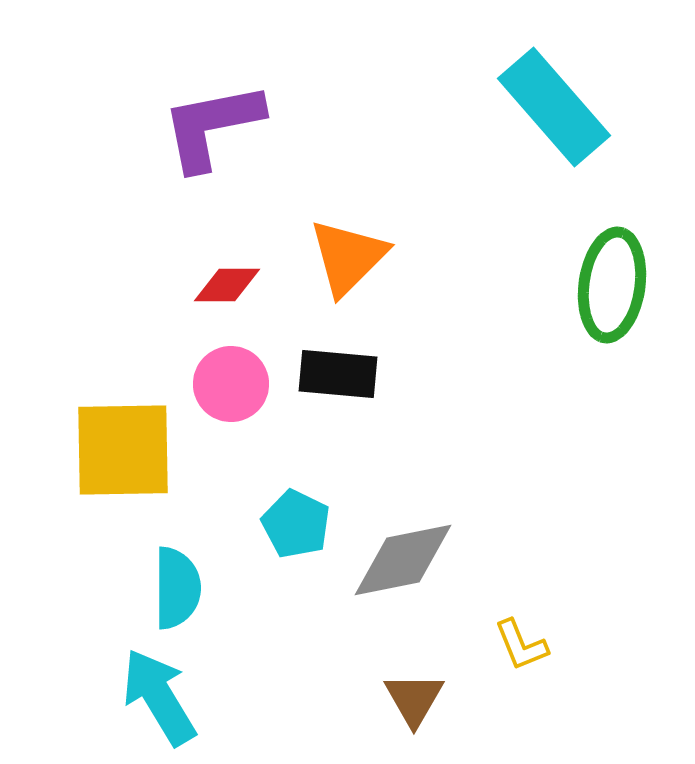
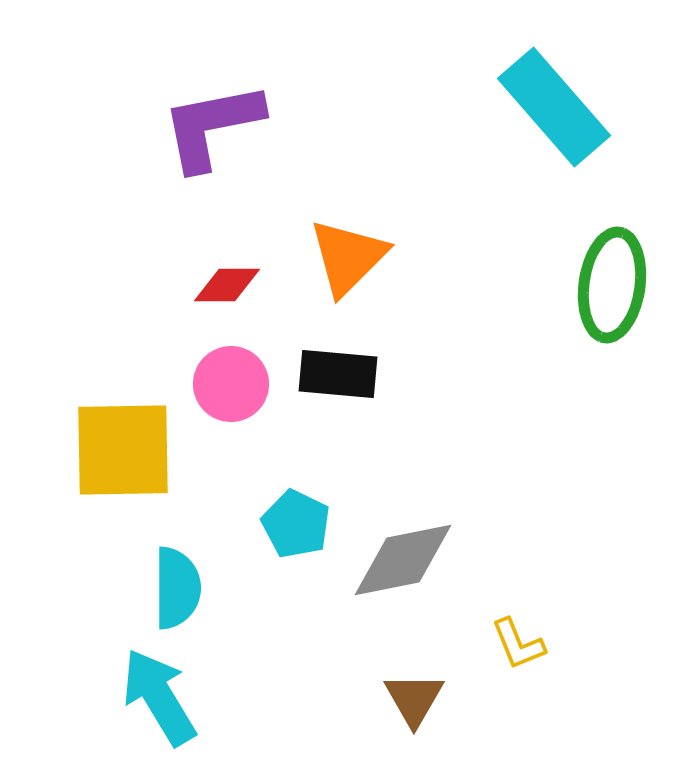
yellow L-shape: moved 3 px left, 1 px up
